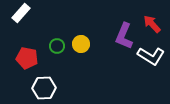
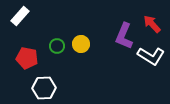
white rectangle: moved 1 px left, 3 px down
